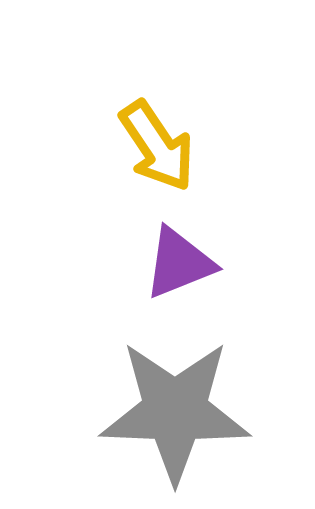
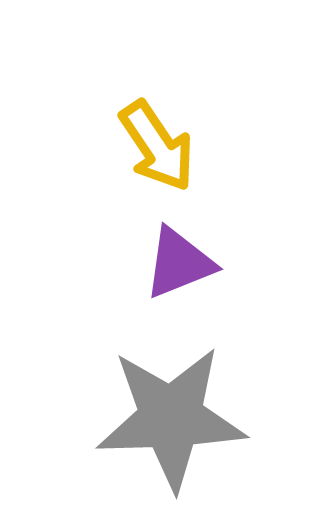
gray star: moved 4 px left, 7 px down; rotated 4 degrees counterclockwise
